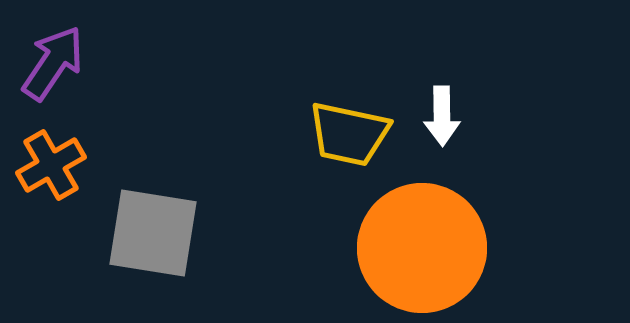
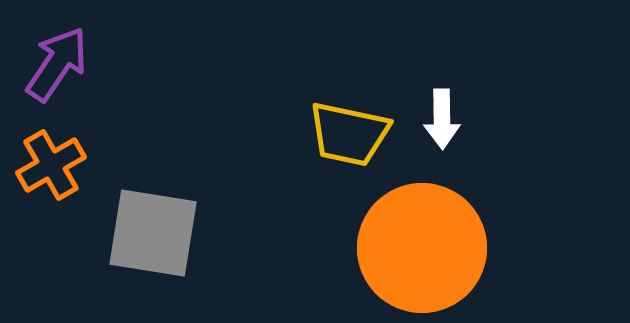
purple arrow: moved 4 px right, 1 px down
white arrow: moved 3 px down
